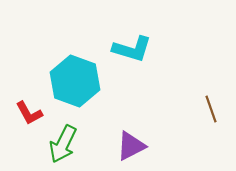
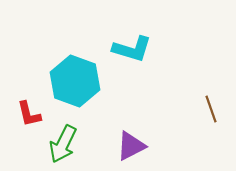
red L-shape: moved 1 px down; rotated 16 degrees clockwise
